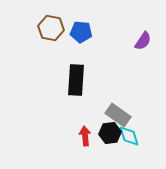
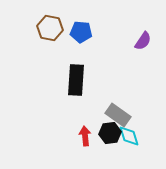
brown hexagon: moved 1 px left
